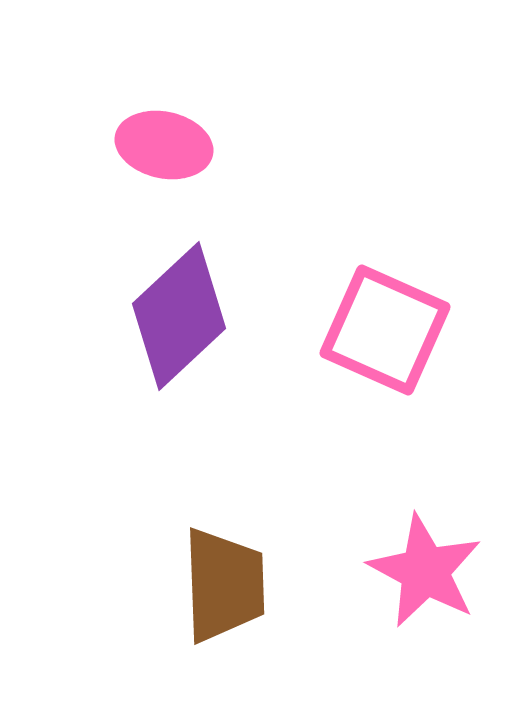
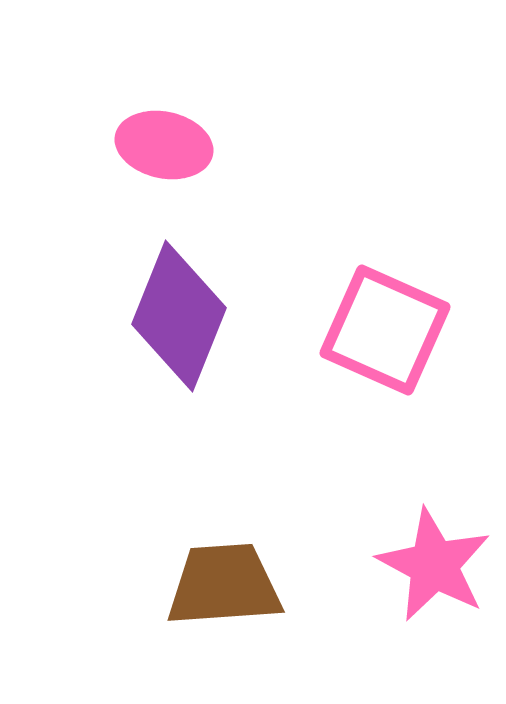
purple diamond: rotated 25 degrees counterclockwise
pink star: moved 9 px right, 6 px up
brown trapezoid: rotated 92 degrees counterclockwise
